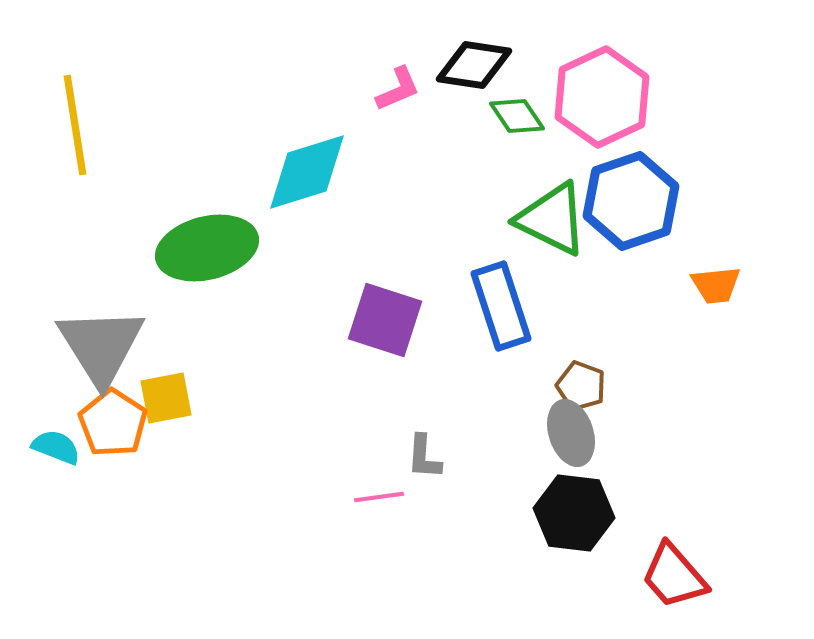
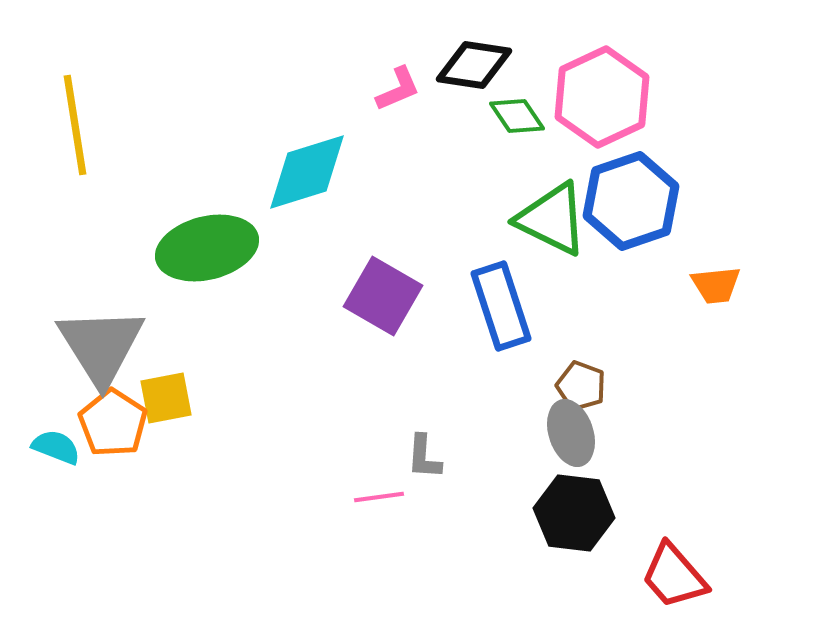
purple square: moved 2 px left, 24 px up; rotated 12 degrees clockwise
